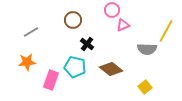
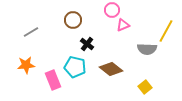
orange star: moved 1 px left, 3 px down
pink rectangle: moved 2 px right; rotated 42 degrees counterclockwise
